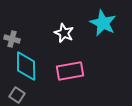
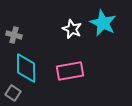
white star: moved 8 px right, 4 px up
gray cross: moved 2 px right, 4 px up
cyan diamond: moved 2 px down
gray square: moved 4 px left, 2 px up
